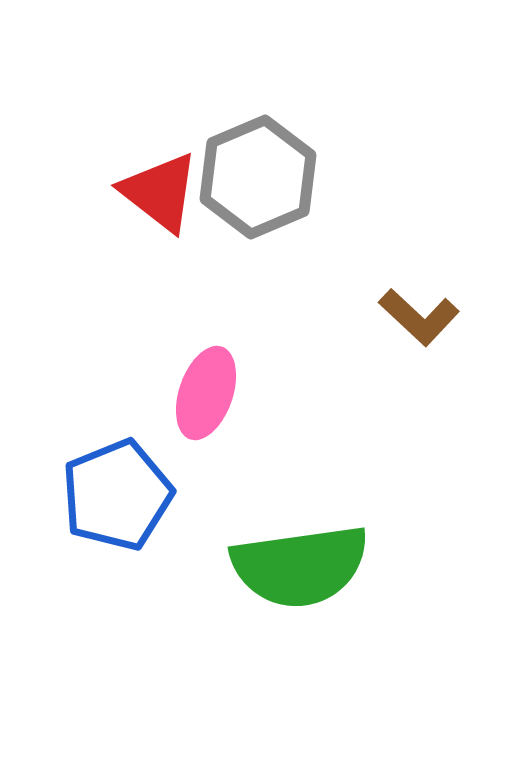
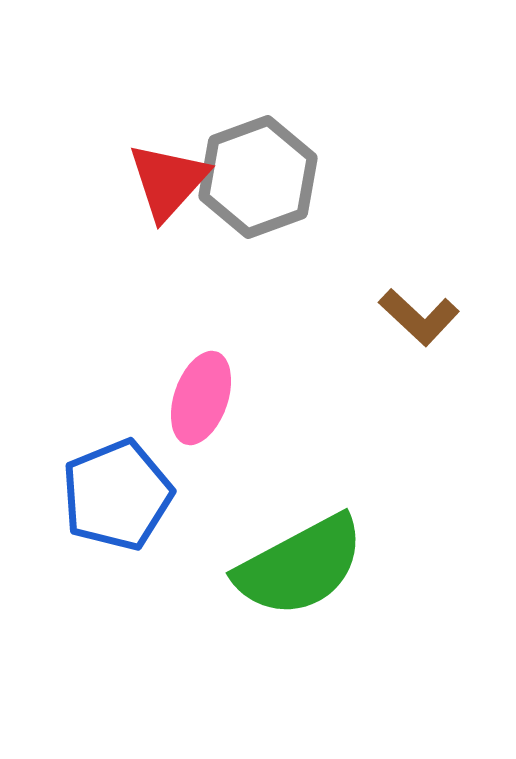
gray hexagon: rotated 3 degrees clockwise
red triangle: moved 8 px right, 11 px up; rotated 34 degrees clockwise
pink ellipse: moved 5 px left, 5 px down
green semicircle: rotated 20 degrees counterclockwise
